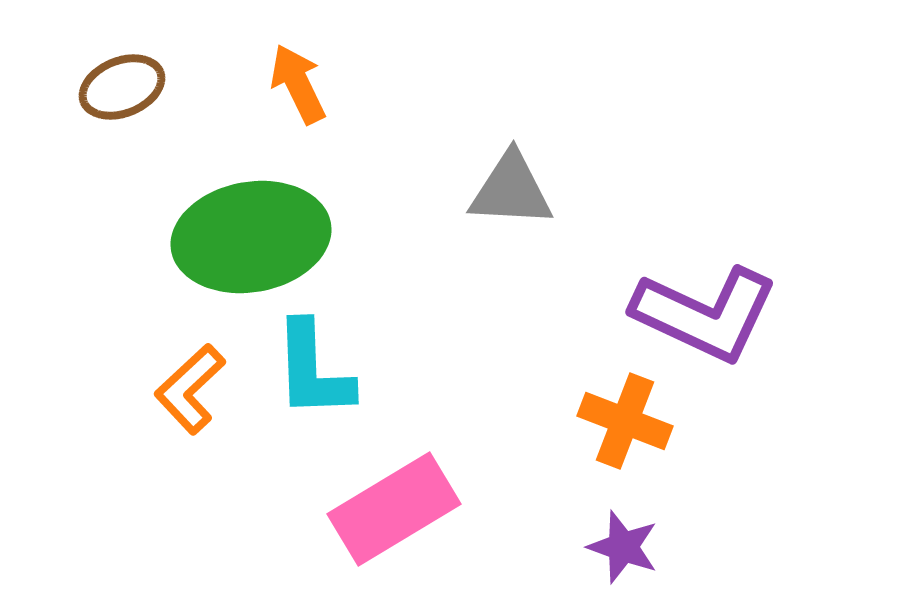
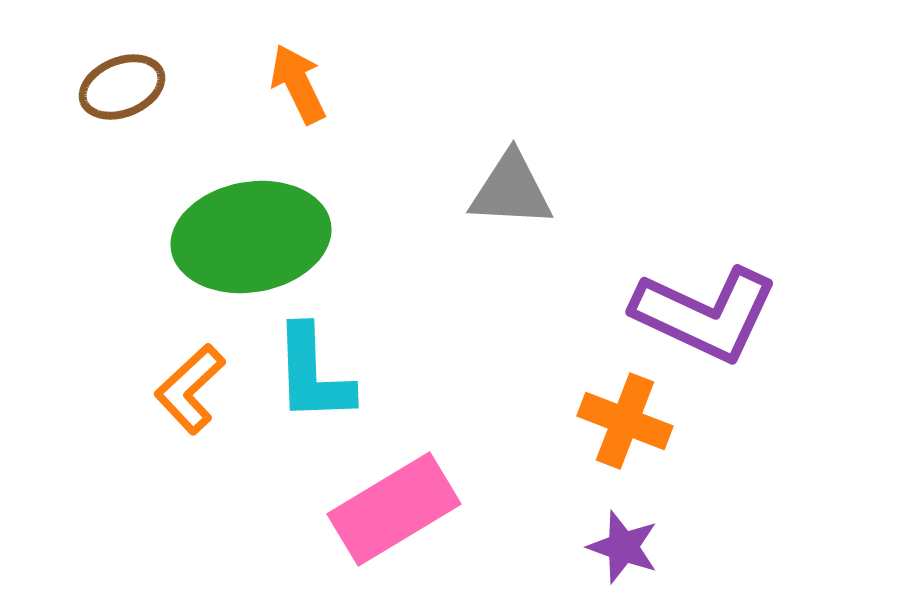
cyan L-shape: moved 4 px down
